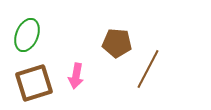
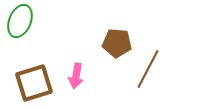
green ellipse: moved 7 px left, 14 px up
